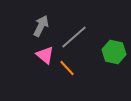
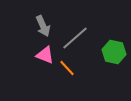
gray arrow: moved 2 px right; rotated 130 degrees clockwise
gray line: moved 1 px right, 1 px down
pink triangle: rotated 18 degrees counterclockwise
